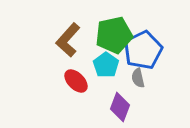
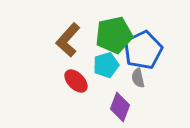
cyan pentagon: rotated 20 degrees clockwise
